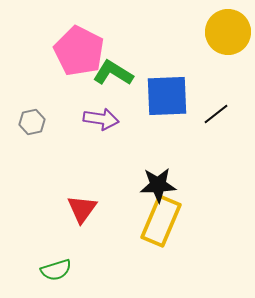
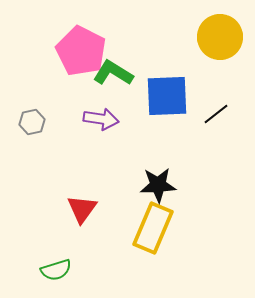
yellow circle: moved 8 px left, 5 px down
pink pentagon: moved 2 px right
yellow rectangle: moved 8 px left, 7 px down
